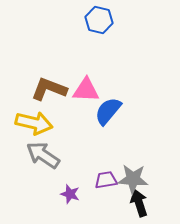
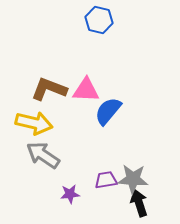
purple star: rotated 24 degrees counterclockwise
